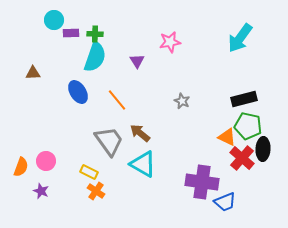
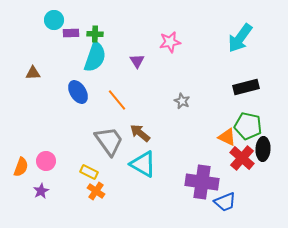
black rectangle: moved 2 px right, 12 px up
purple star: rotated 21 degrees clockwise
